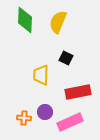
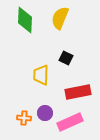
yellow semicircle: moved 2 px right, 4 px up
purple circle: moved 1 px down
